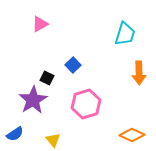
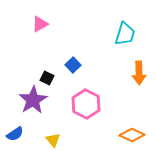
pink hexagon: rotated 16 degrees counterclockwise
